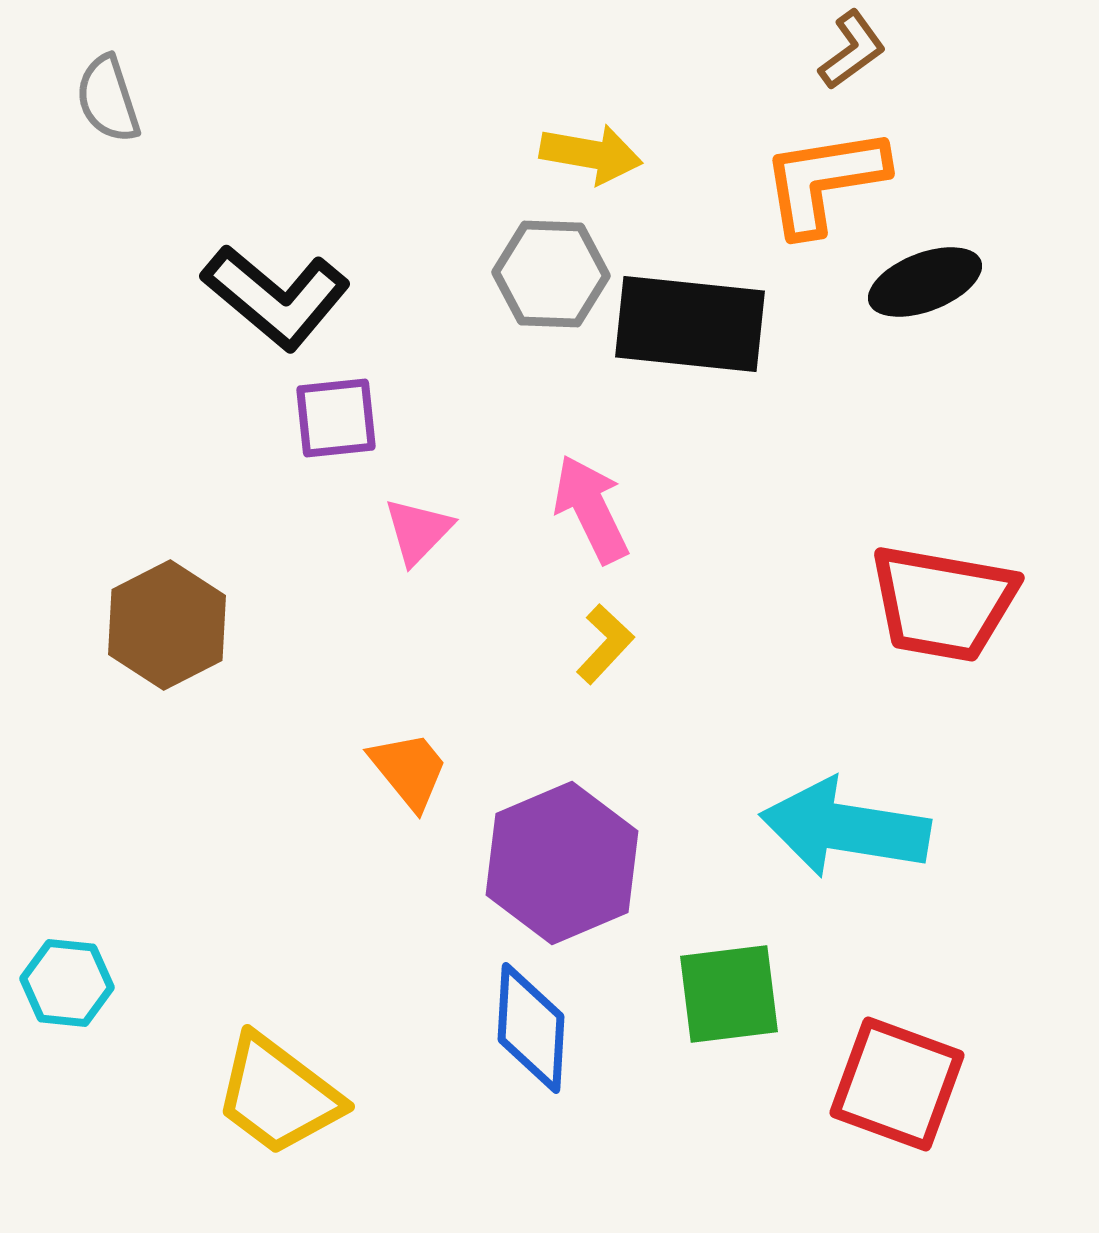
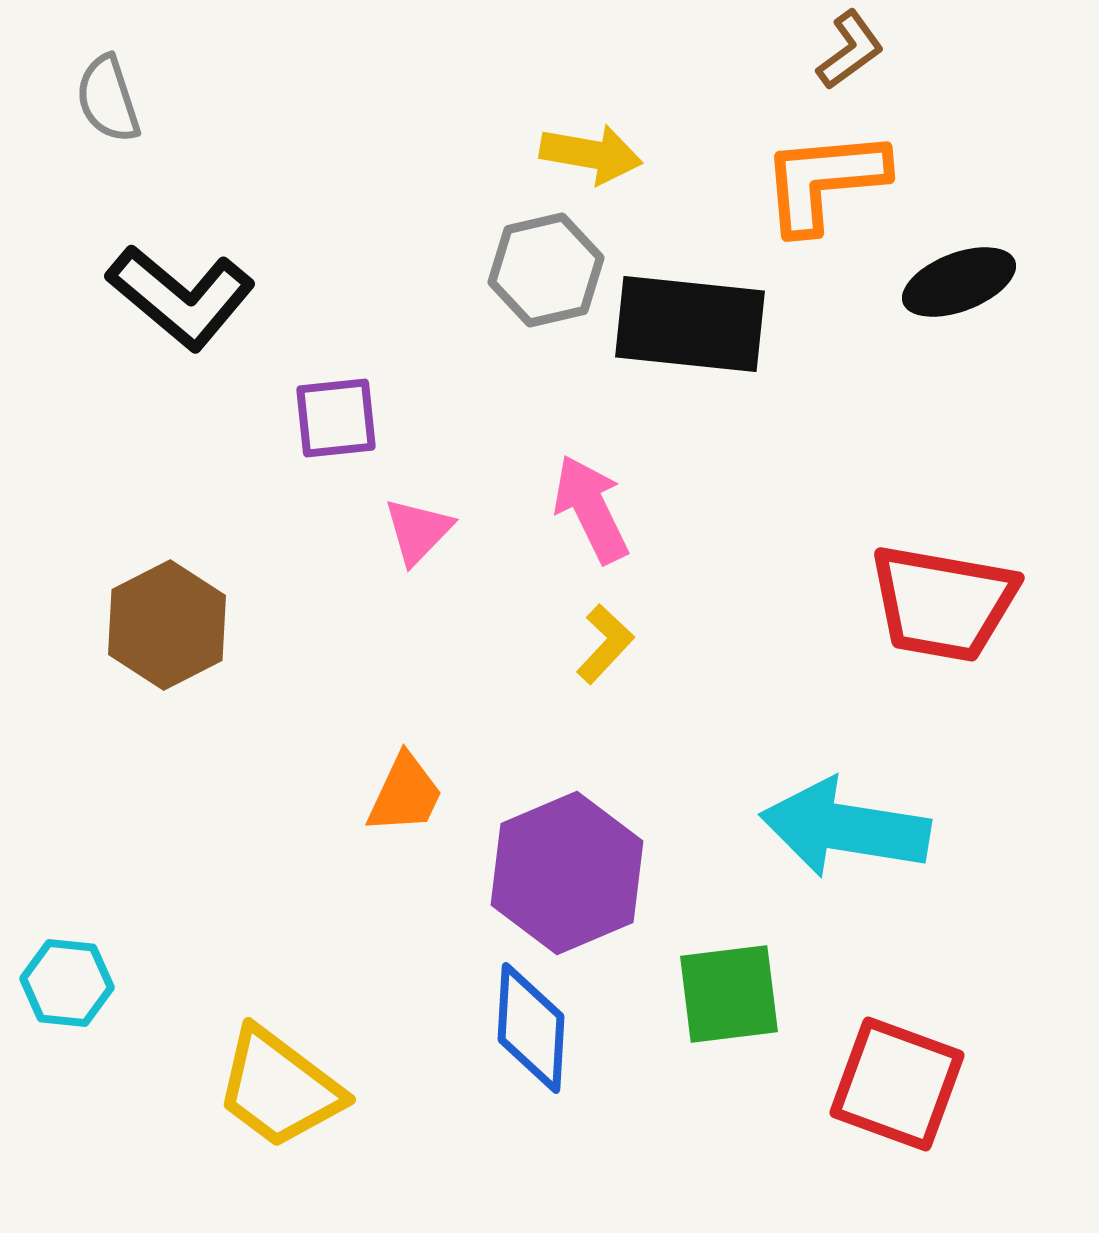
brown L-shape: moved 2 px left
orange L-shape: rotated 4 degrees clockwise
gray hexagon: moved 5 px left, 4 px up; rotated 15 degrees counterclockwise
black ellipse: moved 34 px right
black L-shape: moved 95 px left
orange trapezoid: moved 4 px left, 24 px down; rotated 64 degrees clockwise
purple hexagon: moved 5 px right, 10 px down
yellow trapezoid: moved 1 px right, 7 px up
